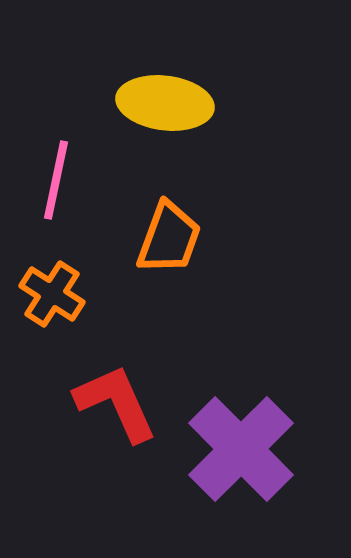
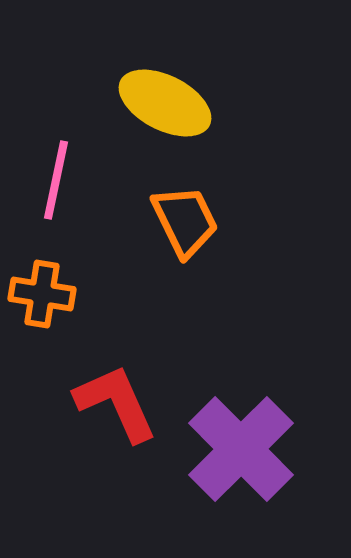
yellow ellipse: rotated 20 degrees clockwise
orange trapezoid: moved 16 px right, 17 px up; rotated 46 degrees counterclockwise
orange cross: moved 10 px left; rotated 24 degrees counterclockwise
